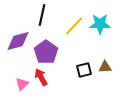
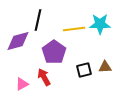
black line: moved 4 px left, 5 px down
yellow line: moved 3 px down; rotated 40 degrees clockwise
purple pentagon: moved 8 px right
red arrow: moved 3 px right
pink triangle: rotated 16 degrees clockwise
